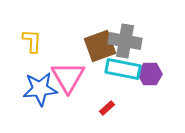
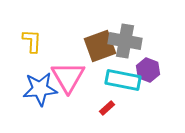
cyan rectangle: moved 11 px down
purple hexagon: moved 2 px left, 4 px up; rotated 20 degrees clockwise
